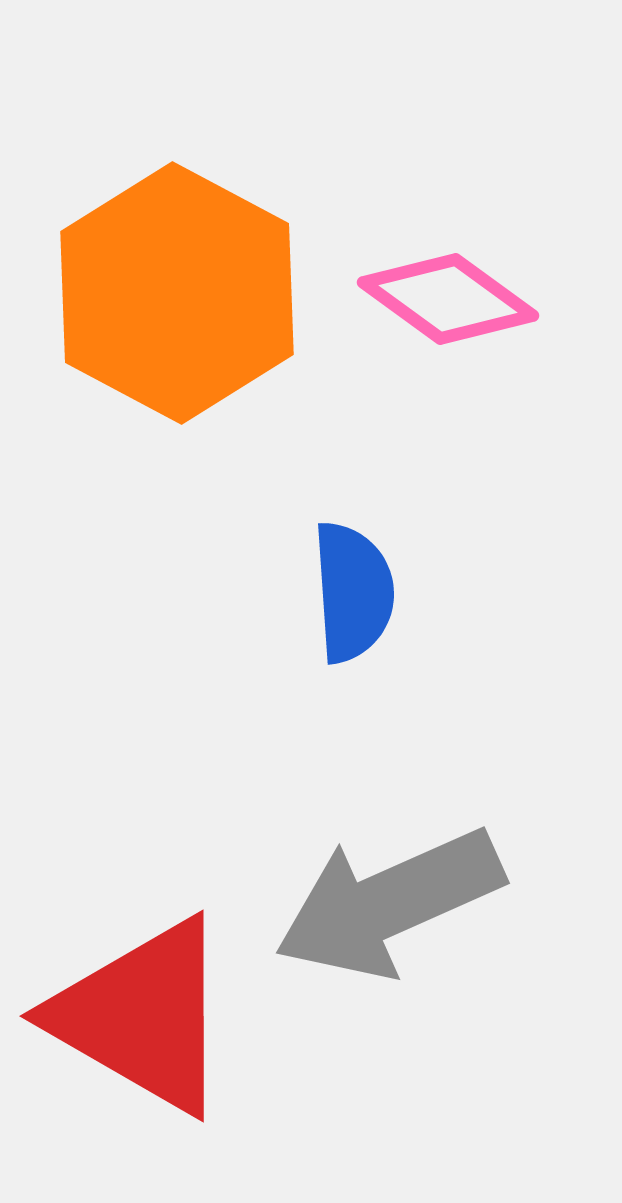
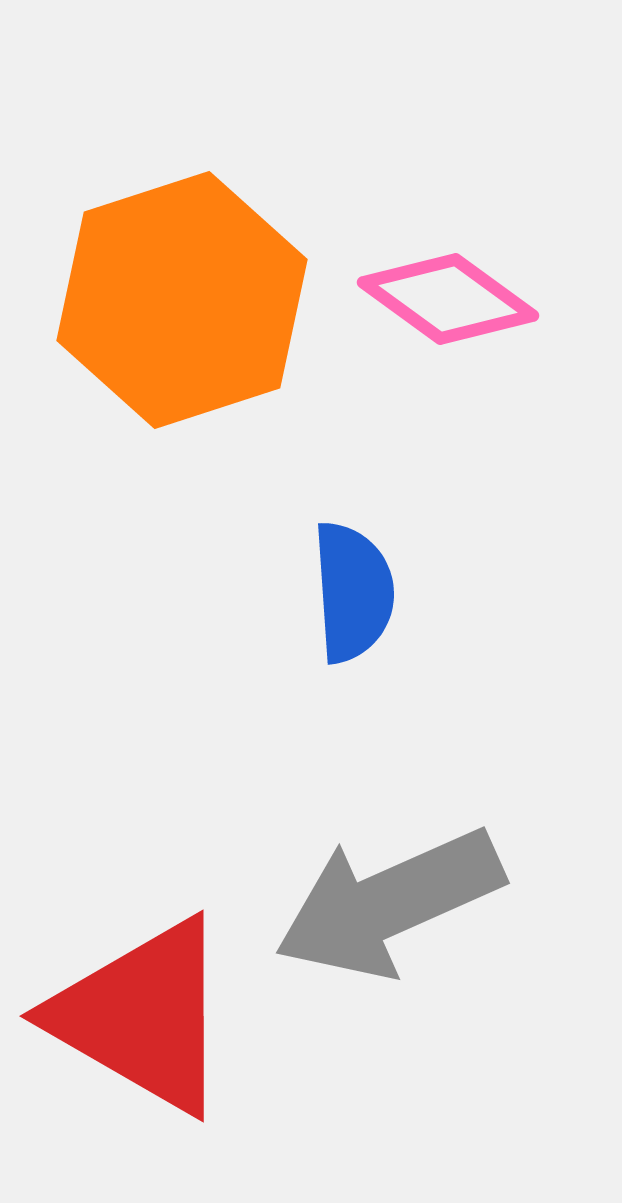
orange hexagon: moved 5 px right, 7 px down; rotated 14 degrees clockwise
